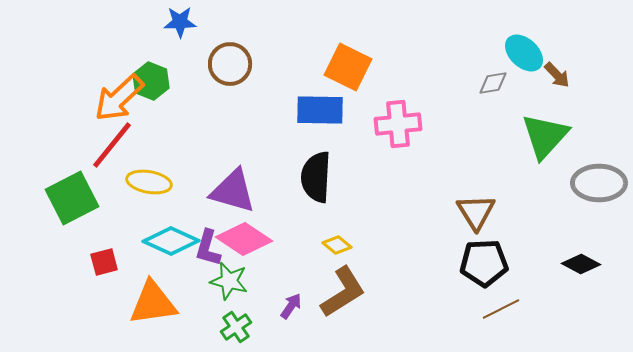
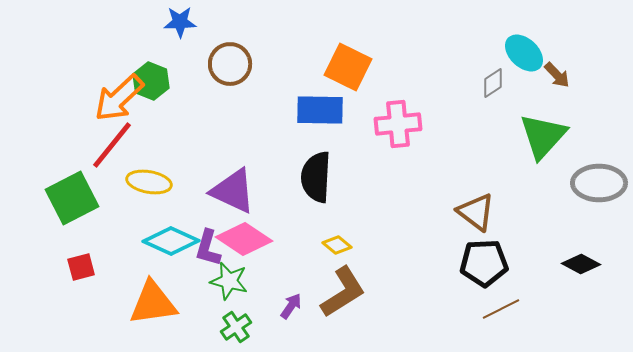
gray diamond: rotated 24 degrees counterclockwise
green triangle: moved 2 px left
purple triangle: rotated 9 degrees clockwise
brown triangle: rotated 21 degrees counterclockwise
red square: moved 23 px left, 5 px down
